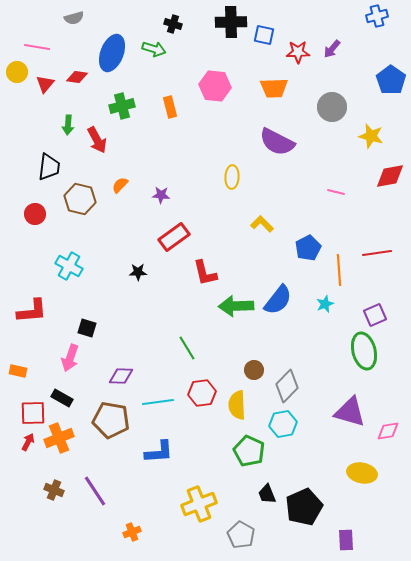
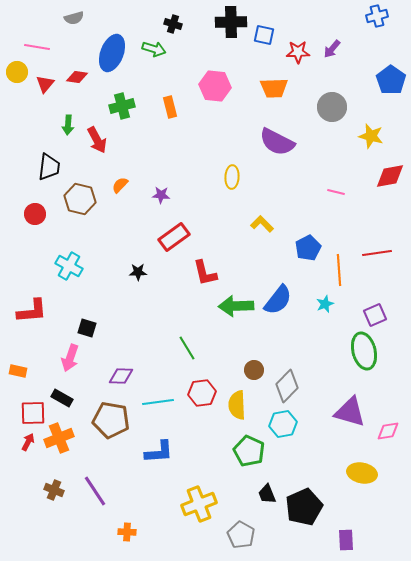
orange cross at (132, 532): moved 5 px left; rotated 24 degrees clockwise
